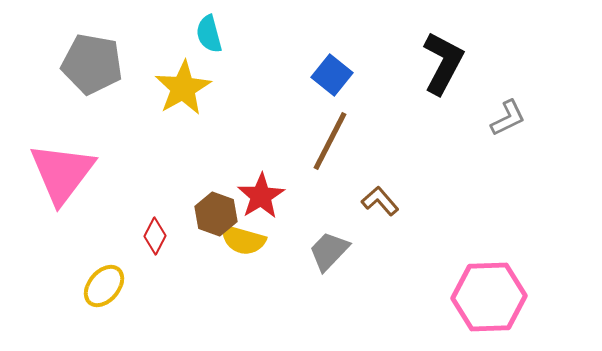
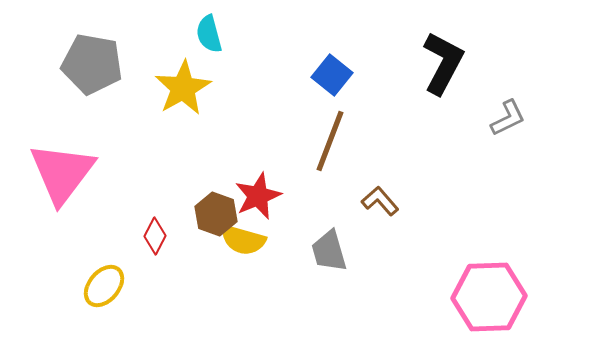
brown line: rotated 6 degrees counterclockwise
red star: moved 3 px left; rotated 9 degrees clockwise
gray trapezoid: rotated 60 degrees counterclockwise
